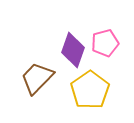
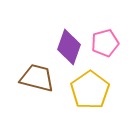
purple diamond: moved 4 px left, 3 px up
brown trapezoid: rotated 60 degrees clockwise
